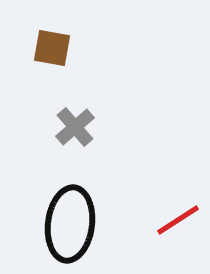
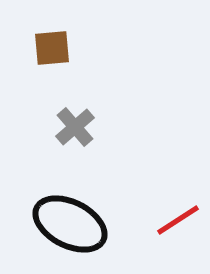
brown square: rotated 15 degrees counterclockwise
black ellipse: rotated 70 degrees counterclockwise
